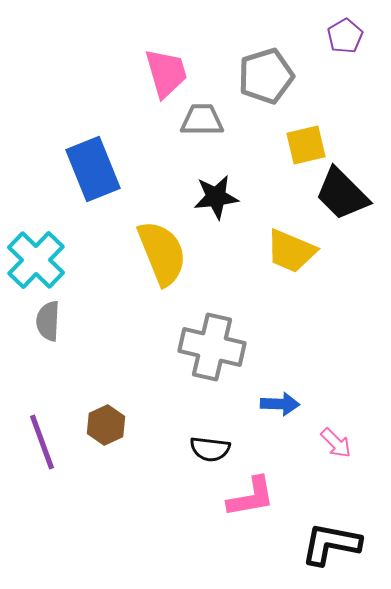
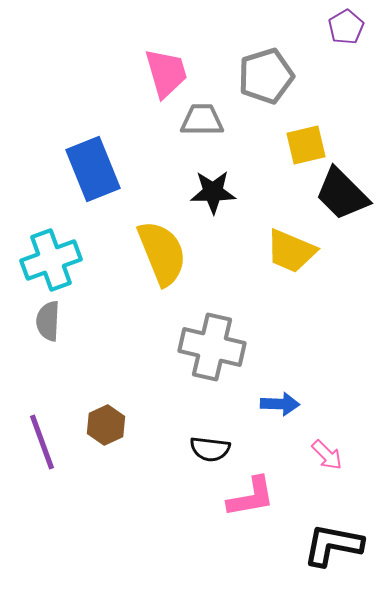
purple pentagon: moved 1 px right, 9 px up
black star: moved 3 px left, 5 px up; rotated 6 degrees clockwise
cyan cross: moved 15 px right; rotated 26 degrees clockwise
pink arrow: moved 9 px left, 12 px down
black L-shape: moved 2 px right, 1 px down
